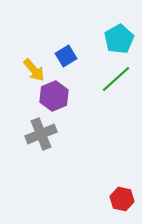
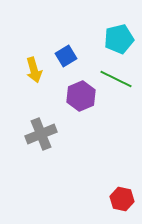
cyan pentagon: rotated 16 degrees clockwise
yellow arrow: rotated 25 degrees clockwise
green line: rotated 68 degrees clockwise
purple hexagon: moved 27 px right
